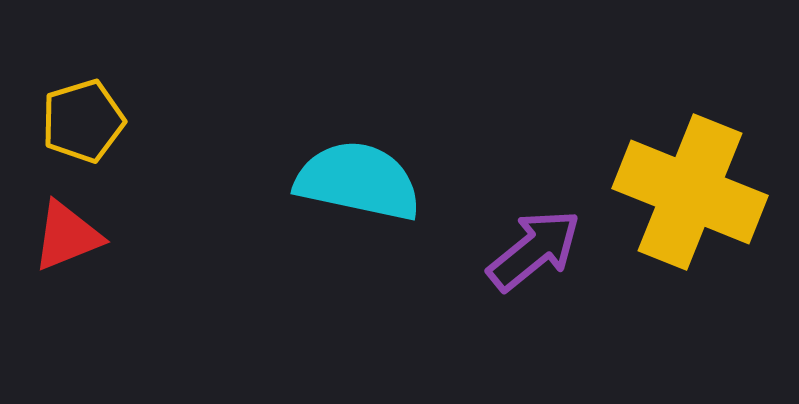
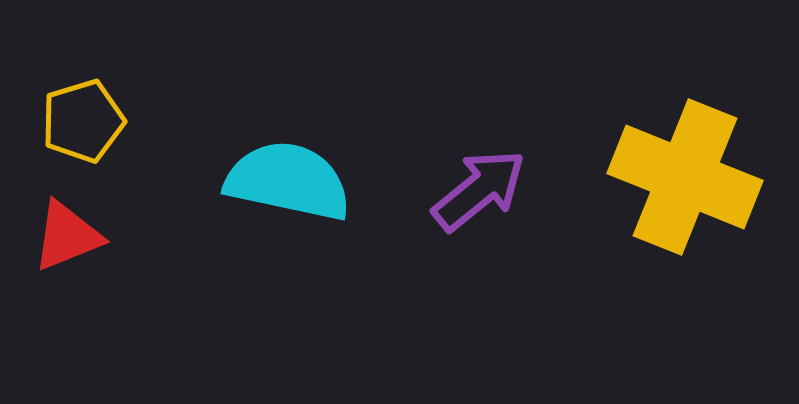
cyan semicircle: moved 70 px left
yellow cross: moved 5 px left, 15 px up
purple arrow: moved 55 px left, 60 px up
